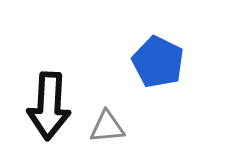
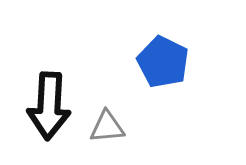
blue pentagon: moved 5 px right
